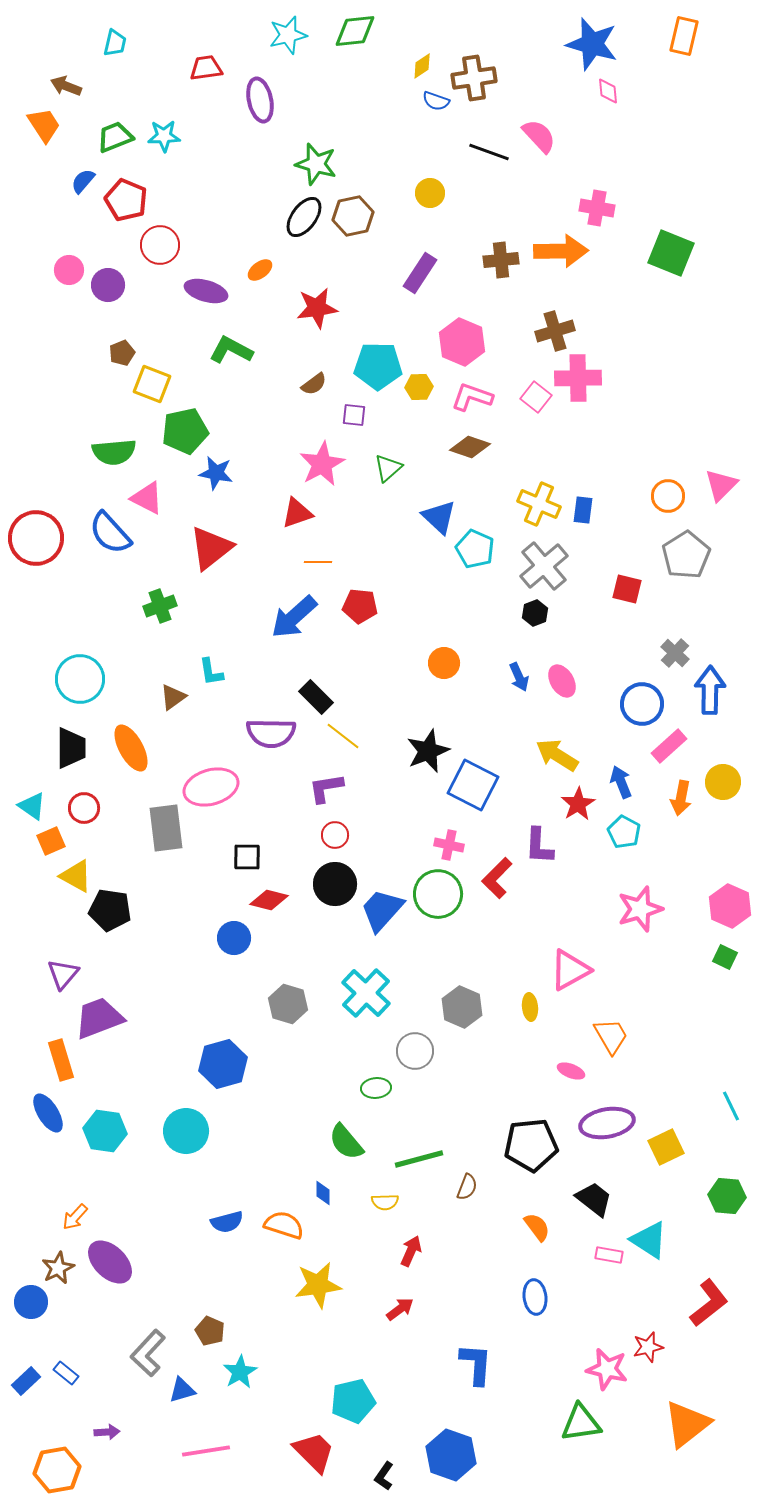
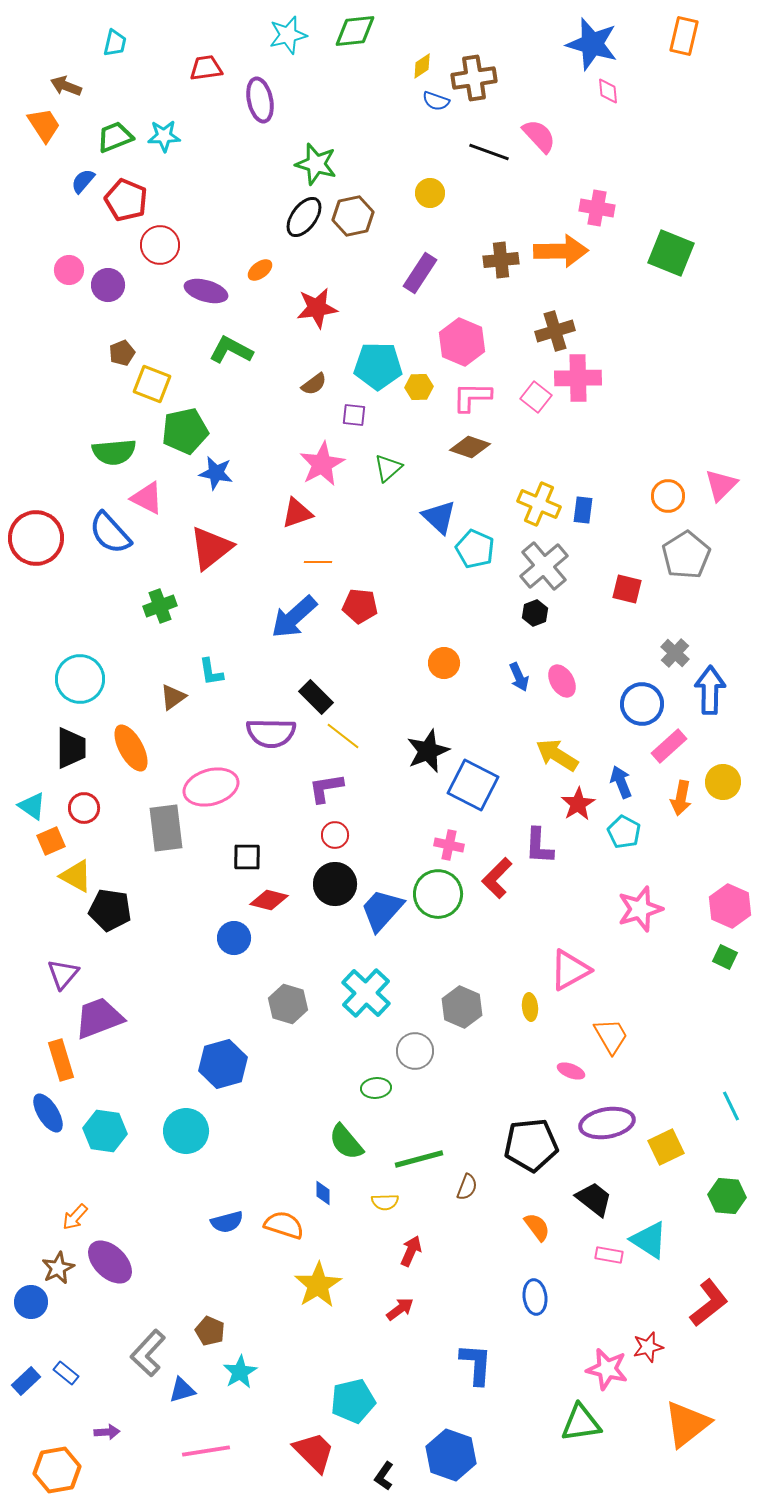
pink L-shape at (472, 397): rotated 18 degrees counterclockwise
yellow star at (318, 1285): rotated 24 degrees counterclockwise
